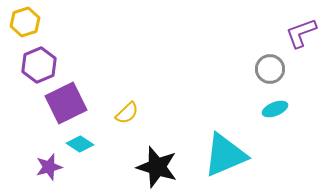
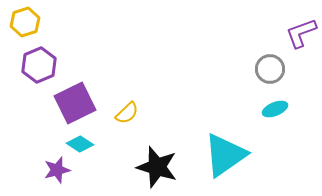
purple square: moved 9 px right
cyan triangle: rotated 12 degrees counterclockwise
purple star: moved 8 px right, 3 px down
